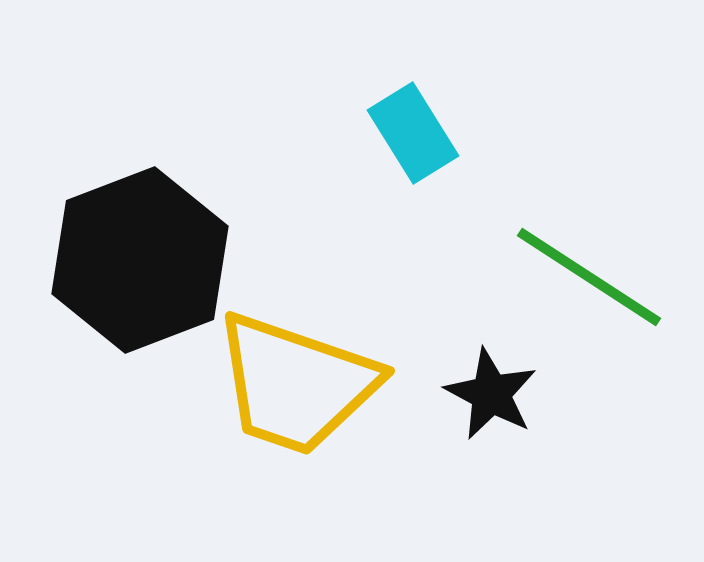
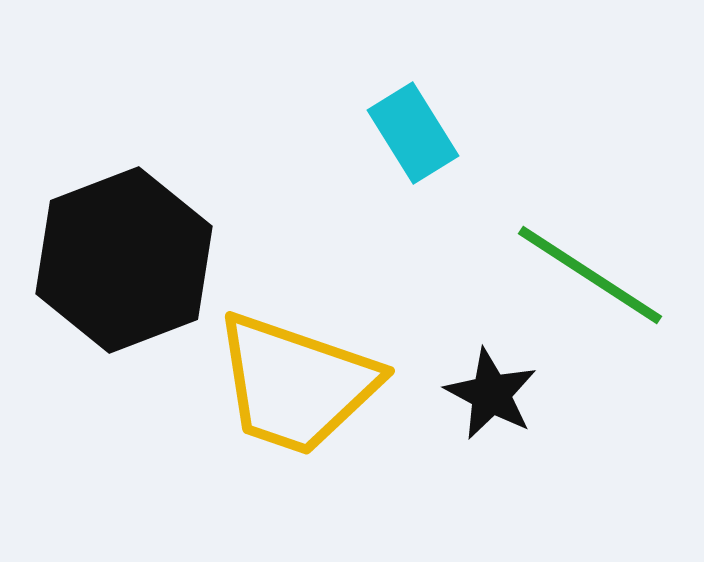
black hexagon: moved 16 px left
green line: moved 1 px right, 2 px up
